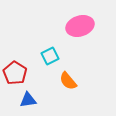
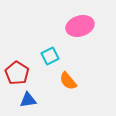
red pentagon: moved 2 px right
